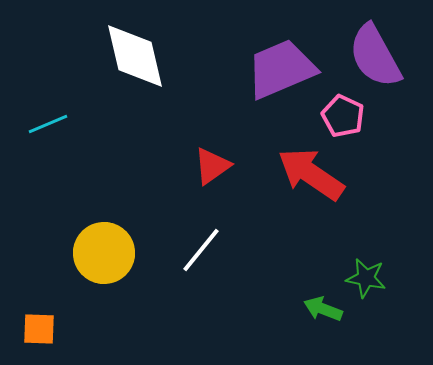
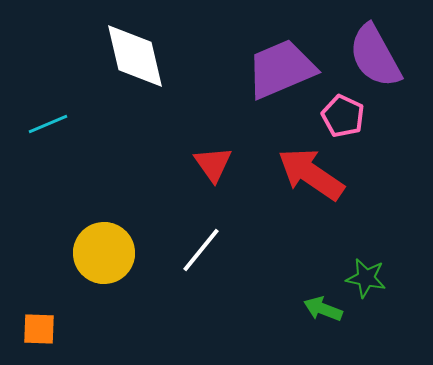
red triangle: moved 1 px right, 2 px up; rotated 30 degrees counterclockwise
